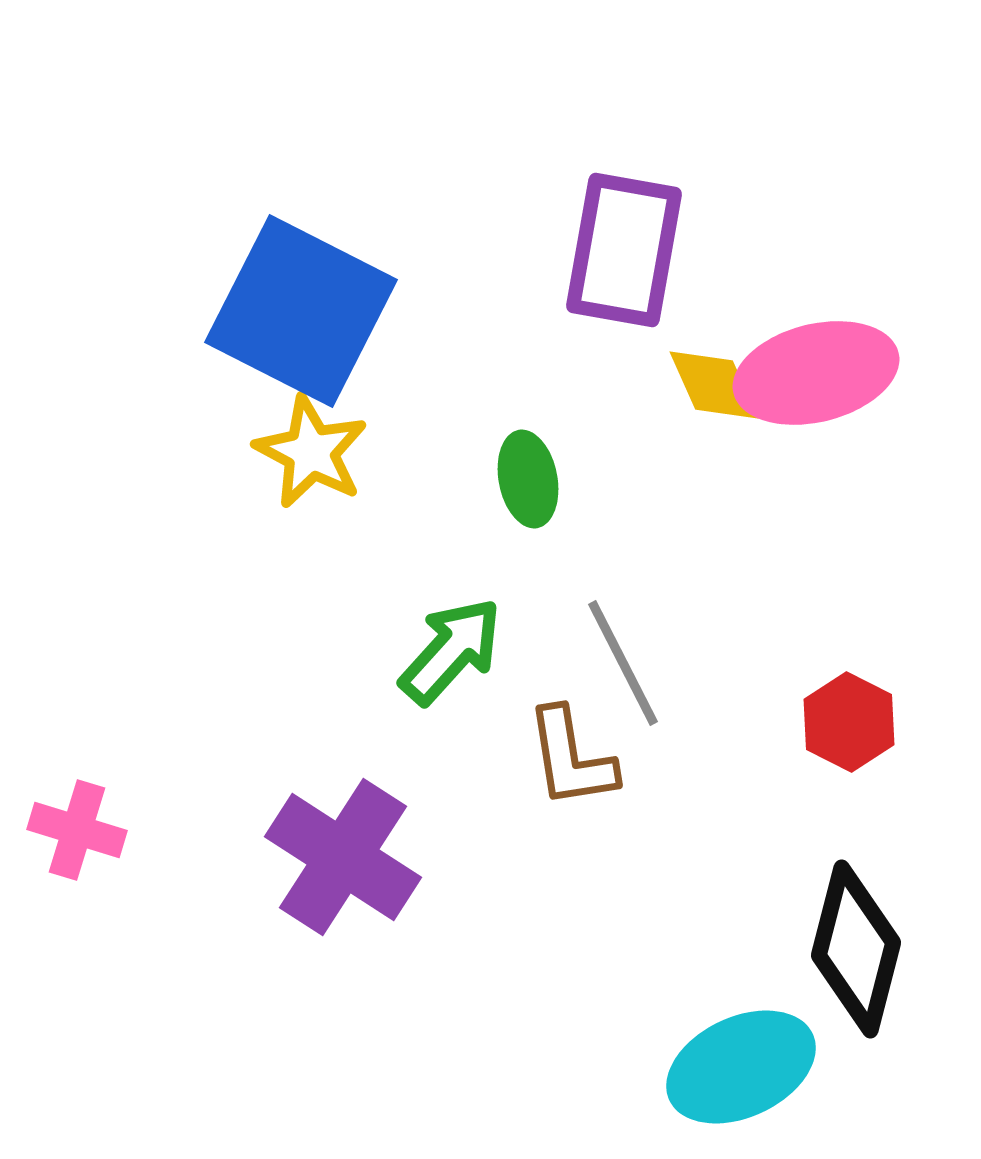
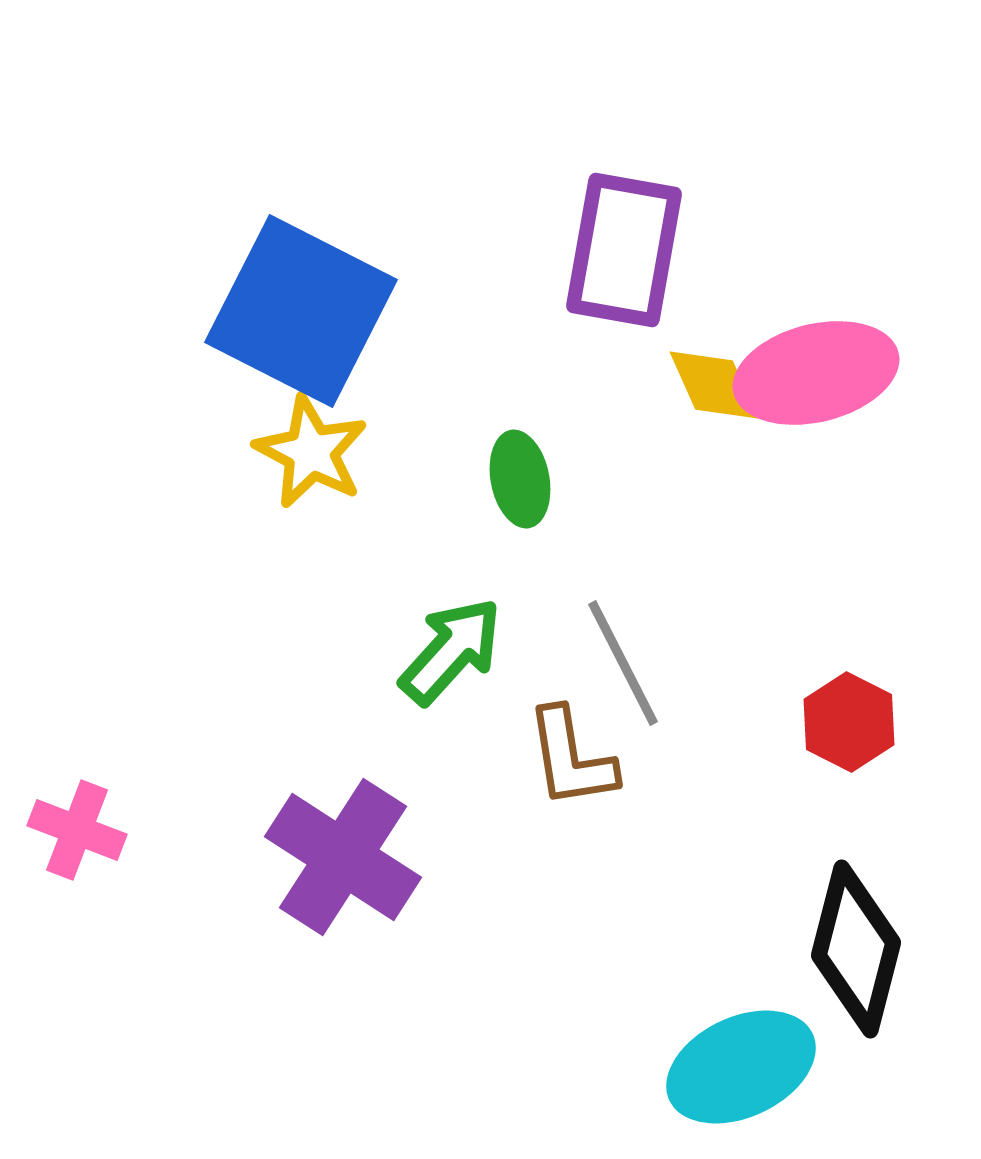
green ellipse: moved 8 px left
pink cross: rotated 4 degrees clockwise
